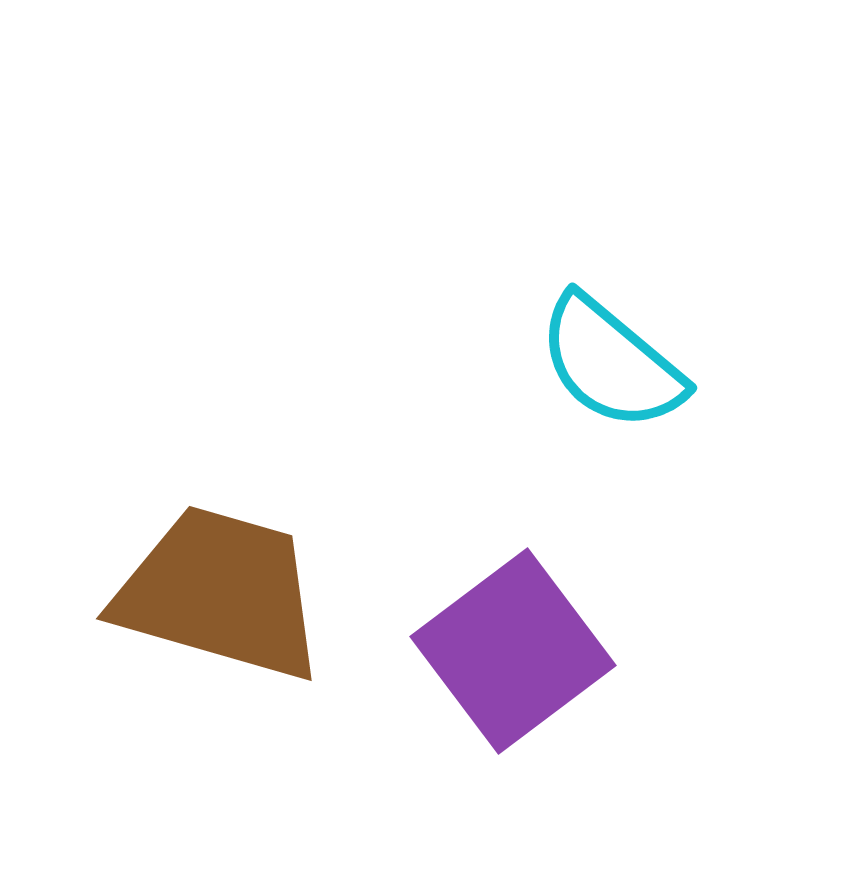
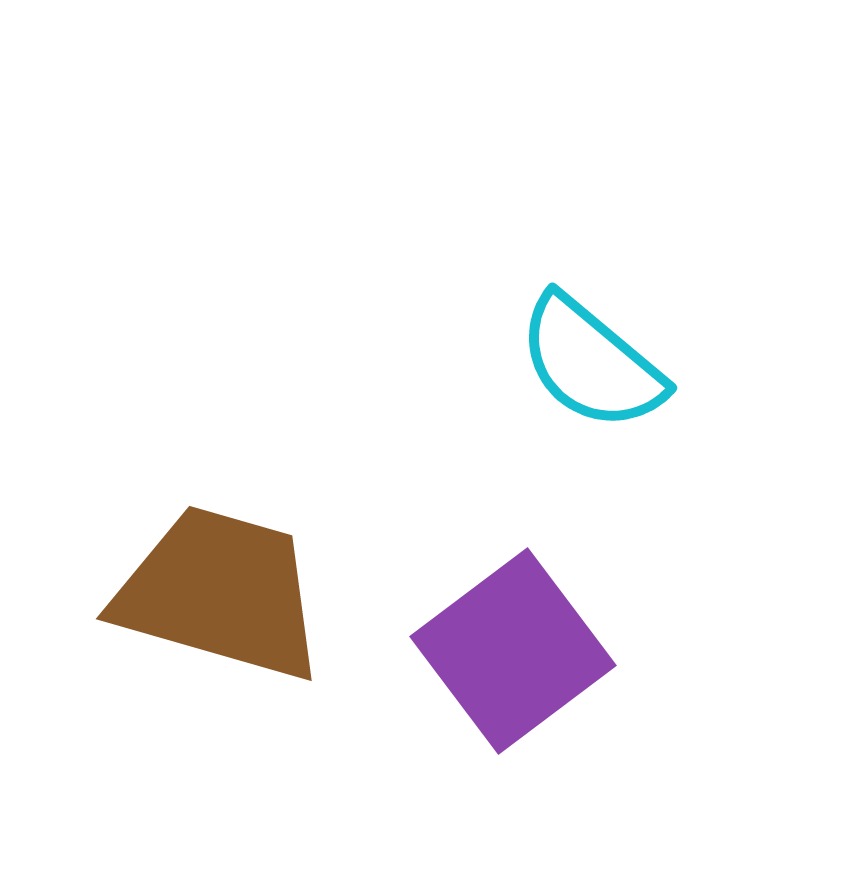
cyan semicircle: moved 20 px left
